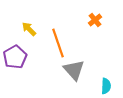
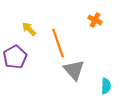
orange cross: rotated 24 degrees counterclockwise
